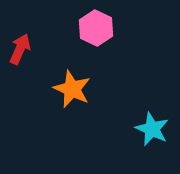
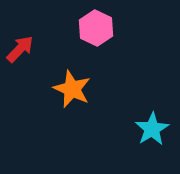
red arrow: rotated 20 degrees clockwise
cyan star: rotated 16 degrees clockwise
